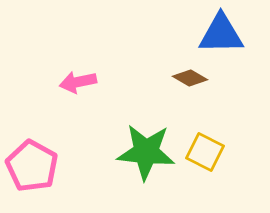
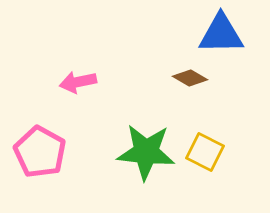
pink pentagon: moved 8 px right, 14 px up
